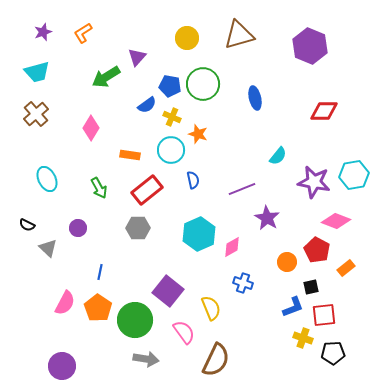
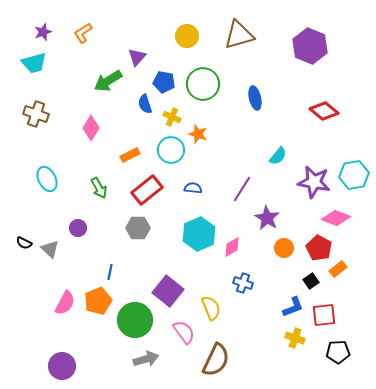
yellow circle at (187, 38): moved 2 px up
cyan trapezoid at (37, 72): moved 3 px left, 9 px up
green arrow at (106, 77): moved 2 px right, 4 px down
blue pentagon at (170, 86): moved 6 px left, 4 px up
blue semicircle at (147, 105): moved 2 px left, 1 px up; rotated 108 degrees clockwise
red diamond at (324, 111): rotated 40 degrees clockwise
brown cross at (36, 114): rotated 30 degrees counterclockwise
orange rectangle at (130, 155): rotated 36 degrees counterclockwise
blue semicircle at (193, 180): moved 8 px down; rotated 72 degrees counterclockwise
purple line at (242, 189): rotated 36 degrees counterclockwise
pink diamond at (336, 221): moved 3 px up
black semicircle at (27, 225): moved 3 px left, 18 px down
gray triangle at (48, 248): moved 2 px right, 1 px down
red pentagon at (317, 250): moved 2 px right, 2 px up
orange circle at (287, 262): moved 3 px left, 14 px up
orange rectangle at (346, 268): moved 8 px left, 1 px down
blue line at (100, 272): moved 10 px right
black square at (311, 287): moved 6 px up; rotated 21 degrees counterclockwise
orange pentagon at (98, 308): moved 7 px up; rotated 16 degrees clockwise
yellow cross at (303, 338): moved 8 px left
black pentagon at (333, 353): moved 5 px right, 1 px up
gray arrow at (146, 359): rotated 25 degrees counterclockwise
